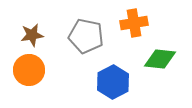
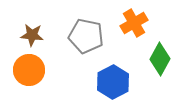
orange cross: rotated 20 degrees counterclockwise
brown star: rotated 15 degrees clockwise
green diamond: rotated 68 degrees counterclockwise
